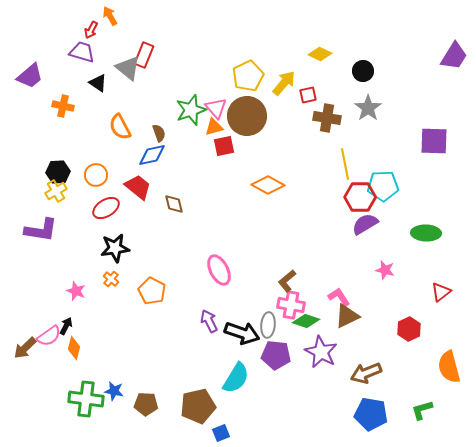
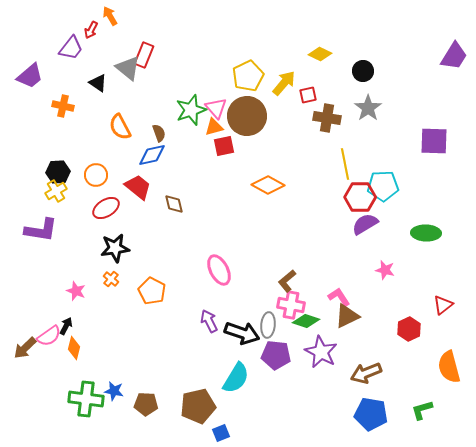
purple trapezoid at (82, 52): moved 11 px left, 4 px up; rotated 112 degrees clockwise
red triangle at (441, 292): moved 2 px right, 13 px down
